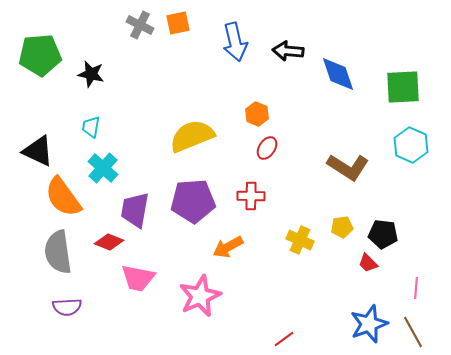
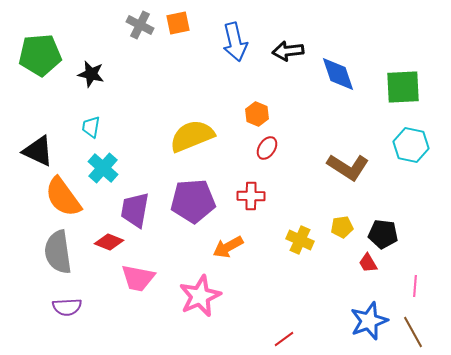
black arrow: rotated 12 degrees counterclockwise
cyan hexagon: rotated 12 degrees counterclockwise
red trapezoid: rotated 15 degrees clockwise
pink line: moved 1 px left, 2 px up
blue star: moved 3 px up
